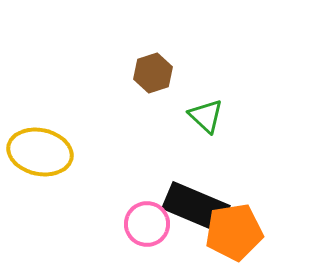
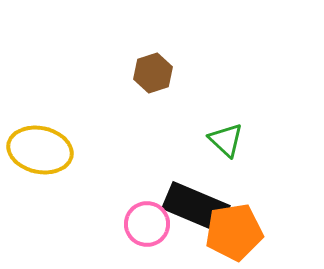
green triangle: moved 20 px right, 24 px down
yellow ellipse: moved 2 px up
